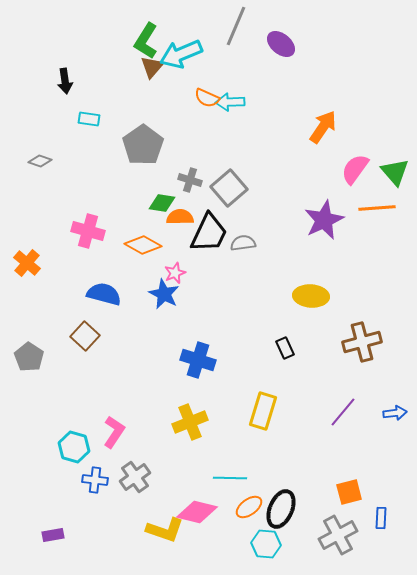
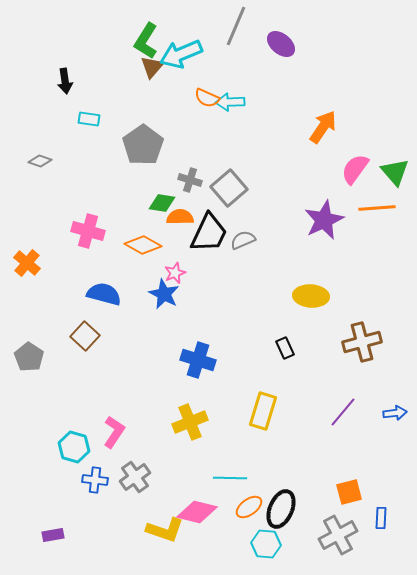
gray semicircle at (243, 243): moved 3 px up; rotated 15 degrees counterclockwise
